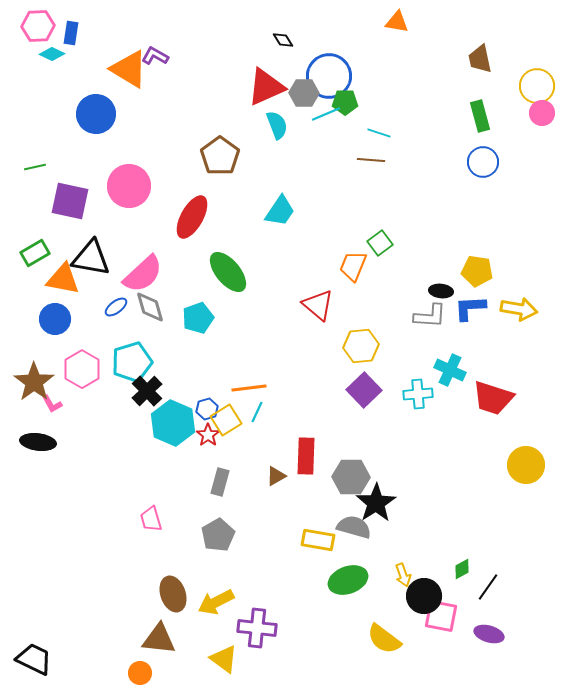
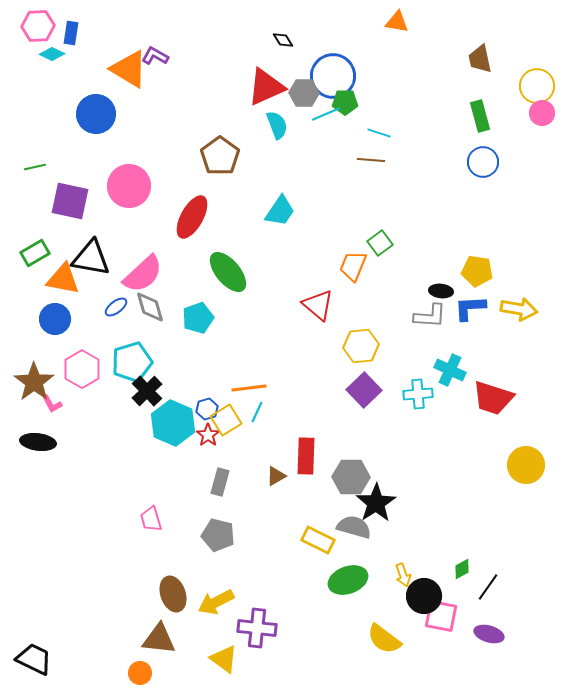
blue circle at (329, 76): moved 4 px right
gray pentagon at (218, 535): rotated 28 degrees counterclockwise
yellow rectangle at (318, 540): rotated 16 degrees clockwise
